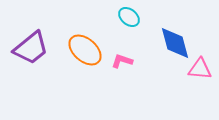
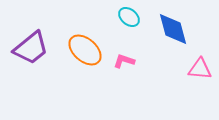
blue diamond: moved 2 px left, 14 px up
pink L-shape: moved 2 px right
